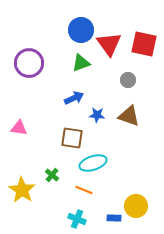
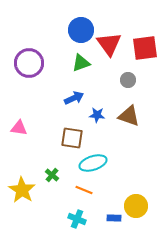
red square: moved 1 px right, 4 px down; rotated 20 degrees counterclockwise
